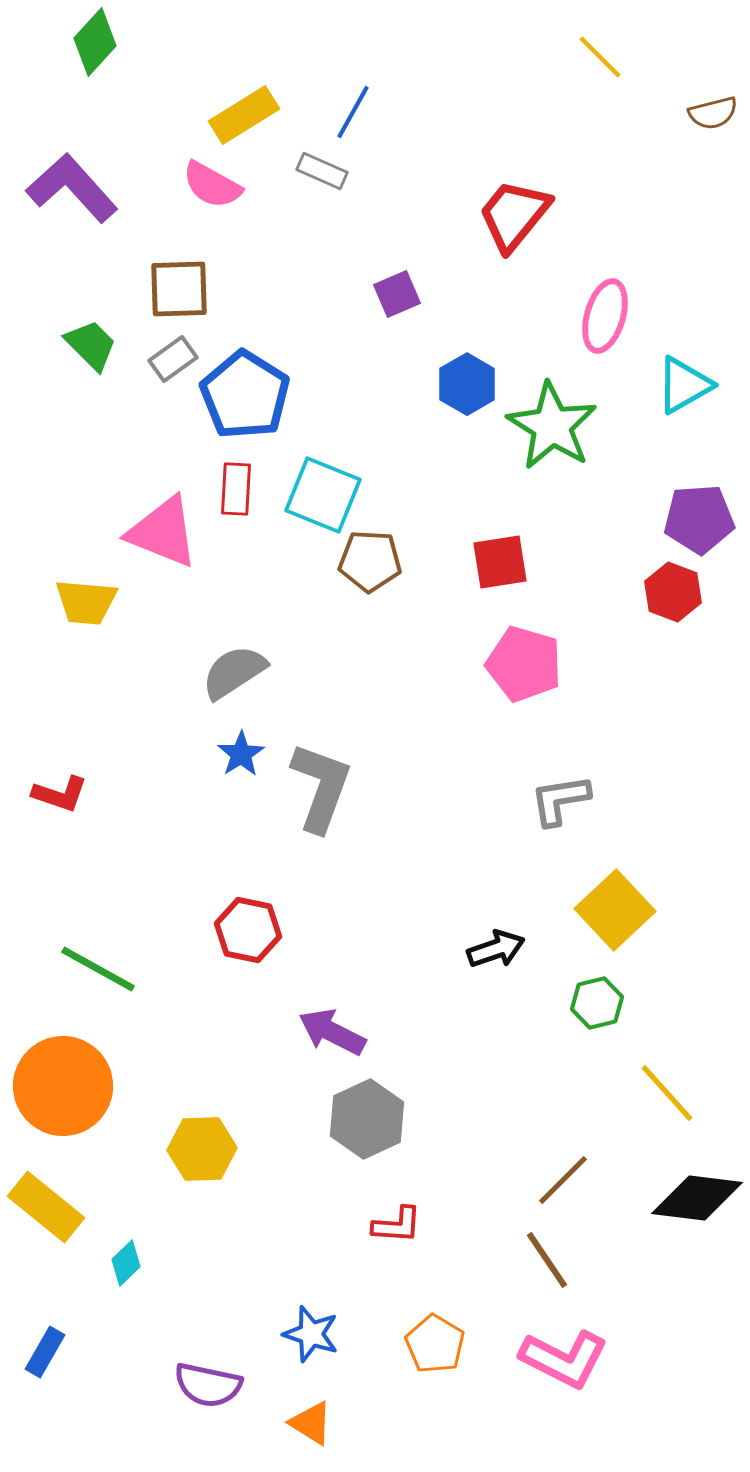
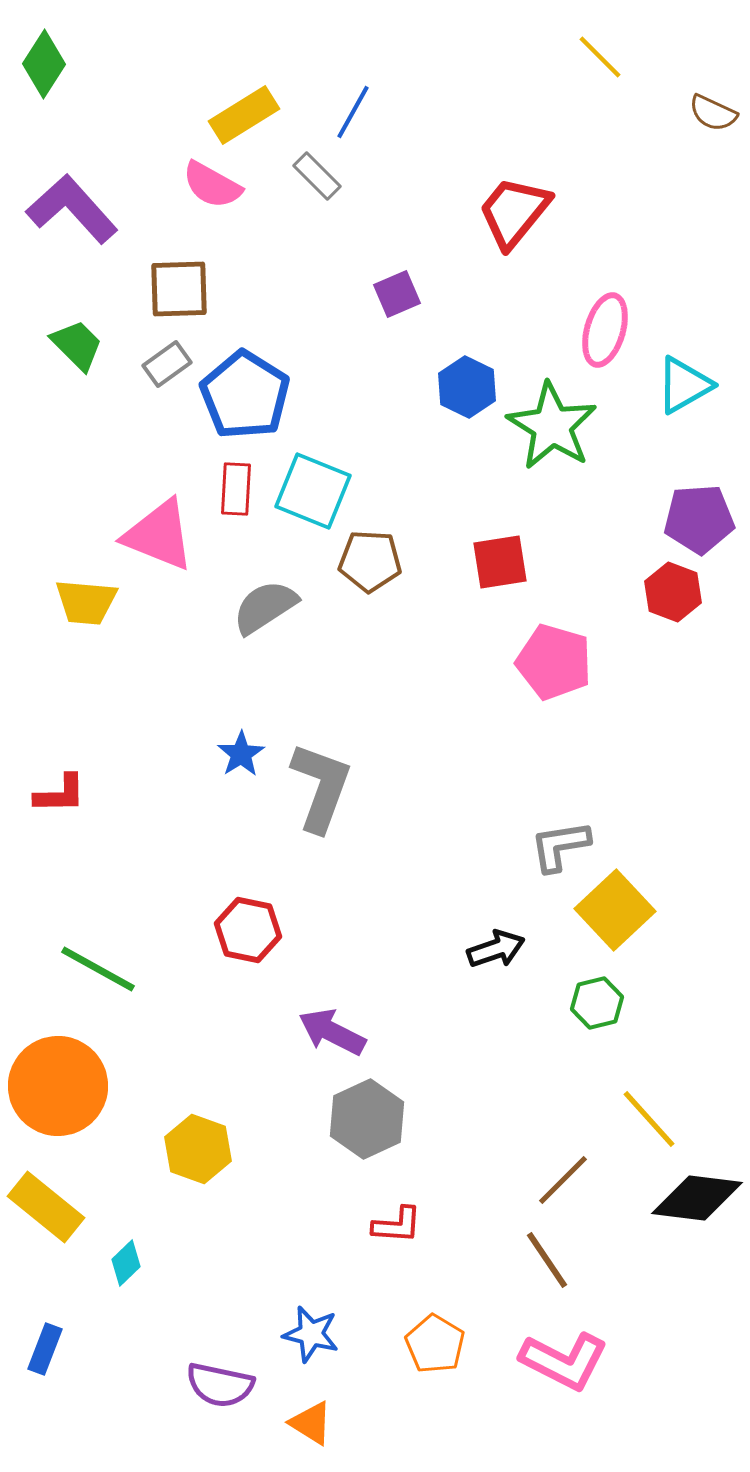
green diamond at (95, 42): moved 51 px left, 22 px down; rotated 10 degrees counterclockwise
brown semicircle at (713, 113): rotated 39 degrees clockwise
gray rectangle at (322, 171): moved 5 px left, 5 px down; rotated 21 degrees clockwise
purple L-shape at (72, 188): moved 21 px down
red trapezoid at (514, 215): moved 3 px up
pink ellipse at (605, 316): moved 14 px down
green trapezoid at (91, 345): moved 14 px left
gray rectangle at (173, 359): moved 6 px left, 5 px down
blue hexagon at (467, 384): moved 3 px down; rotated 4 degrees counterclockwise
cyan square at (323, 495): moved 10 px left, 4 px up
pink triangle at (163, 532): moved 4 px left, 3 px down
pink pentagon at (524, 664): moved 30 px right, 2 px up
gray semicircle at (234, 672): moved 31 px right, 65 px up
red L-shape at (60, 794): rotated 20 degrees counterclockwise
gray L-shape at (560, 800): moved 46 px down
orange circle at (63, 1086): moved 5 px left
yellow line at (667, 1093): moved 18 px left, 26 px down
yellow hexagon at (202, 1149): moved 4 px left; rotated 22 degrees clockwise
blue star at (311, 1334): rotated 4 degrees counterclockwise
blue rectangle at (45, 1352): moved 3 px up; rotated 9 degrees counterclockwise
pink L-shape at (564, 1359): moved 2 px down
purple semicircle at (208, 1385): moved 12 px right
